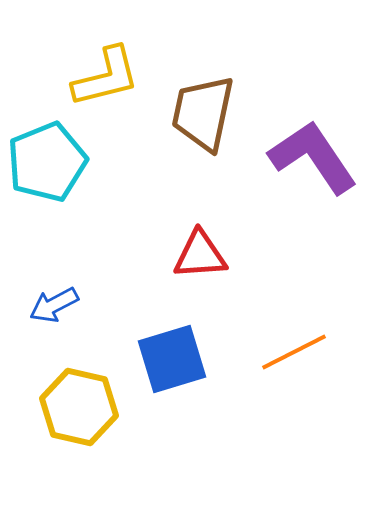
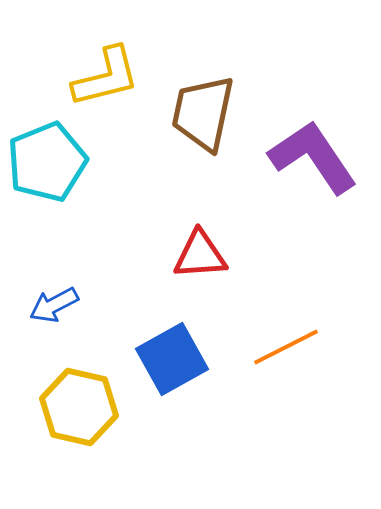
orange line: moved 8 px left, 5 px up
blue square: rotated 12 degrees counterclockwise
